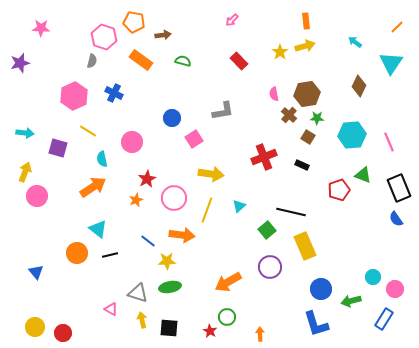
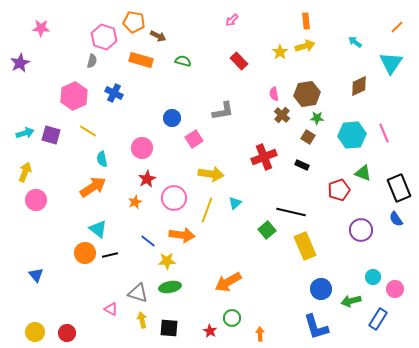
brown arrow at (163, 35): moved 5 px left, 1 px down; rotated 35 degrees clockwise
orange rectangle at (141, 60): rotated 20 degrees counterclockwise
purple star at (20, 63): rotated 12 degrees counterclockwise
brown diamond at (359, 86): rotated 40 degrees clockwise
brown cross at (289, 115): moved 7 px left
cyan arrow at (25, 133): rotated 24 degrees counterclockwise
pink circle at (132, 142): moved 10 px right, 6 px down
pink line at (389, 142): moved 5 px left, 9 px up
purple square at (58, 148): moved 7 px left, 13 px up
green triangle at (363, 175): moved 2 px up
pink circle at (37, 196): moved 1 px left, 4 px down
orange star at (136, 200): moved 1 px left, 2 px down
cyan triangle at (239, 206): moved 4 px left, 3 px up
orange circle at (77, 253): moved 8 px right
purple circle at (270, 267): moved 91 px right, 37 px up
blue triangle at (36, 272): moved 3 px down
green circle at (227, 317): moved 5 px right, 1 px down
blue rectangle at (384, 319): moved 6 px left
blue L-shape at (316, 324): moved 3 px down
yellow circle at (35, 327): moved 5 px down
red circle at (63, 333): moved 4 px right
